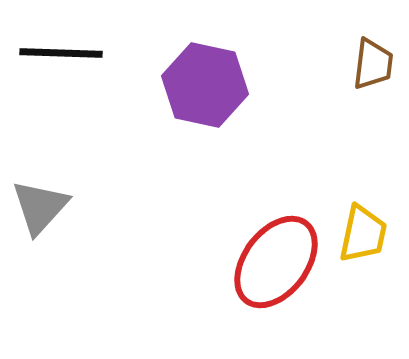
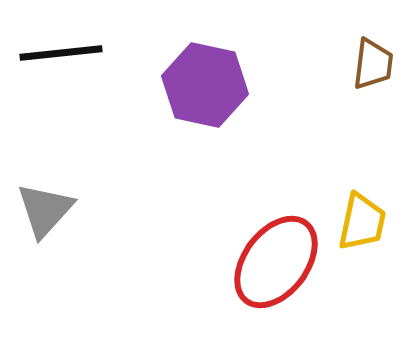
black line: rotated 8 degrees counterclockwise
gray triangle: moved 5 px right, 3 px down
yellow trapezoid: moved 1 px left, 12 px up
